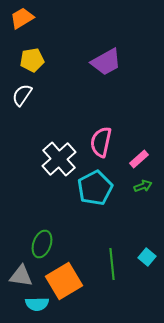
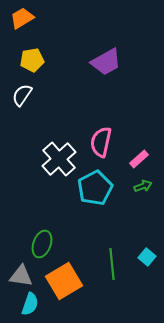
cyan semicircle: moved 7 px left; rotated 70 degrees counterclockwise
